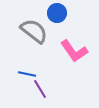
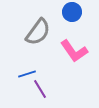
blue circle: moved 15 px right, 1 px up
gray semicircle: moved 4 px right, 1 px down; rotated 88 degrees clockwise
blue line: rotated 30 degrees counterclockwise
